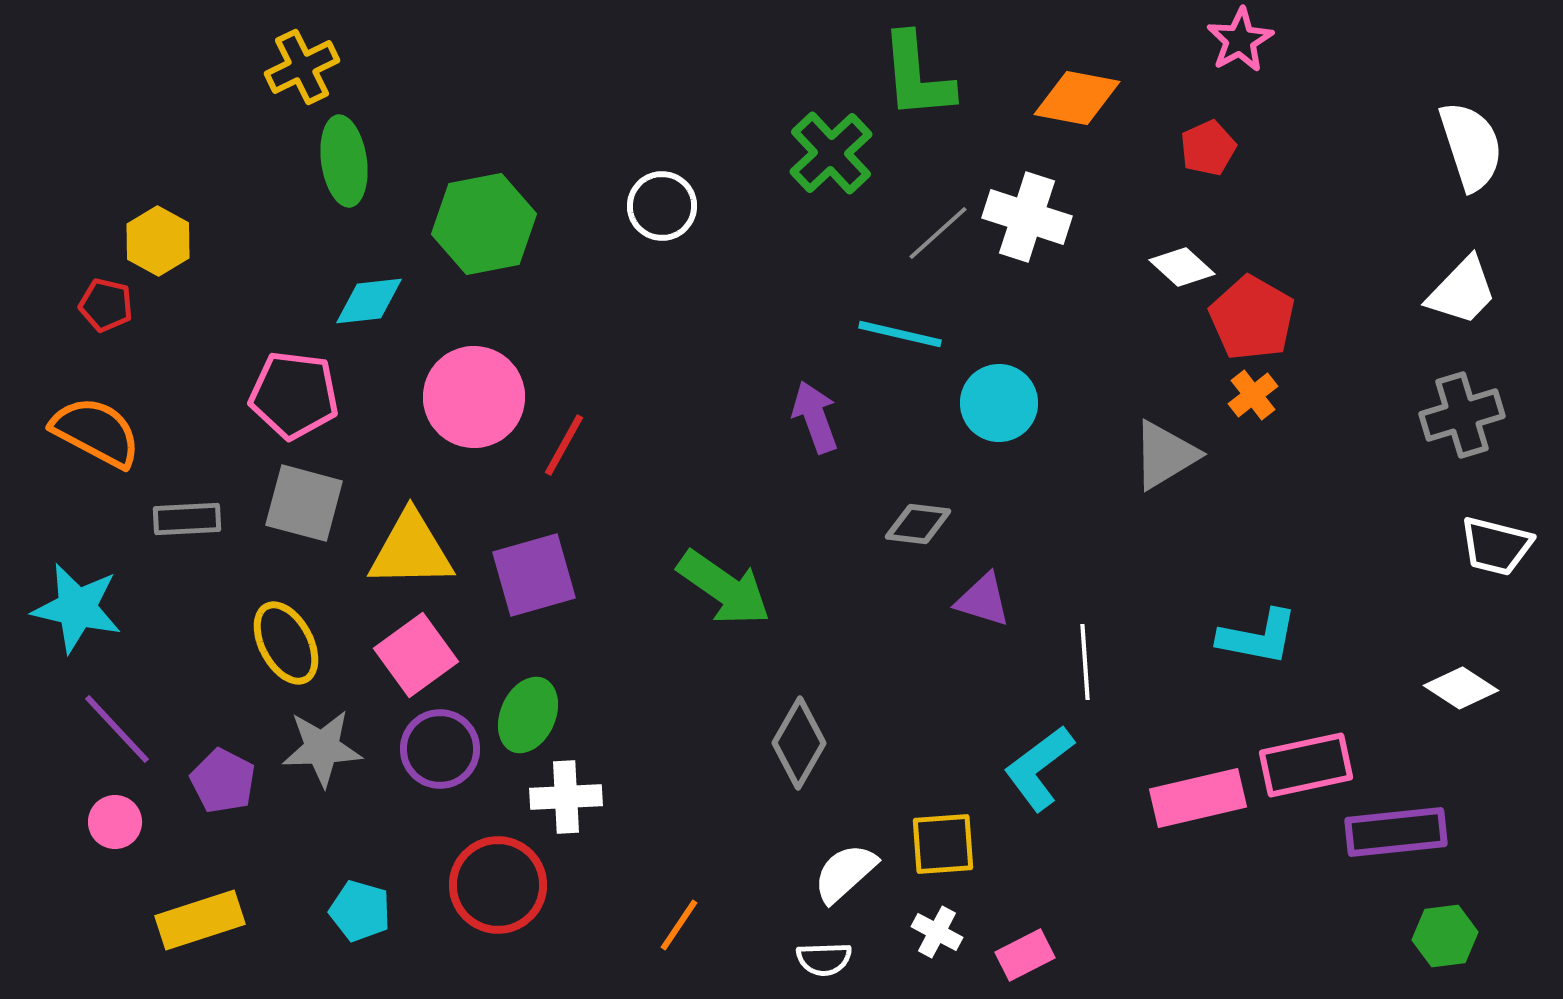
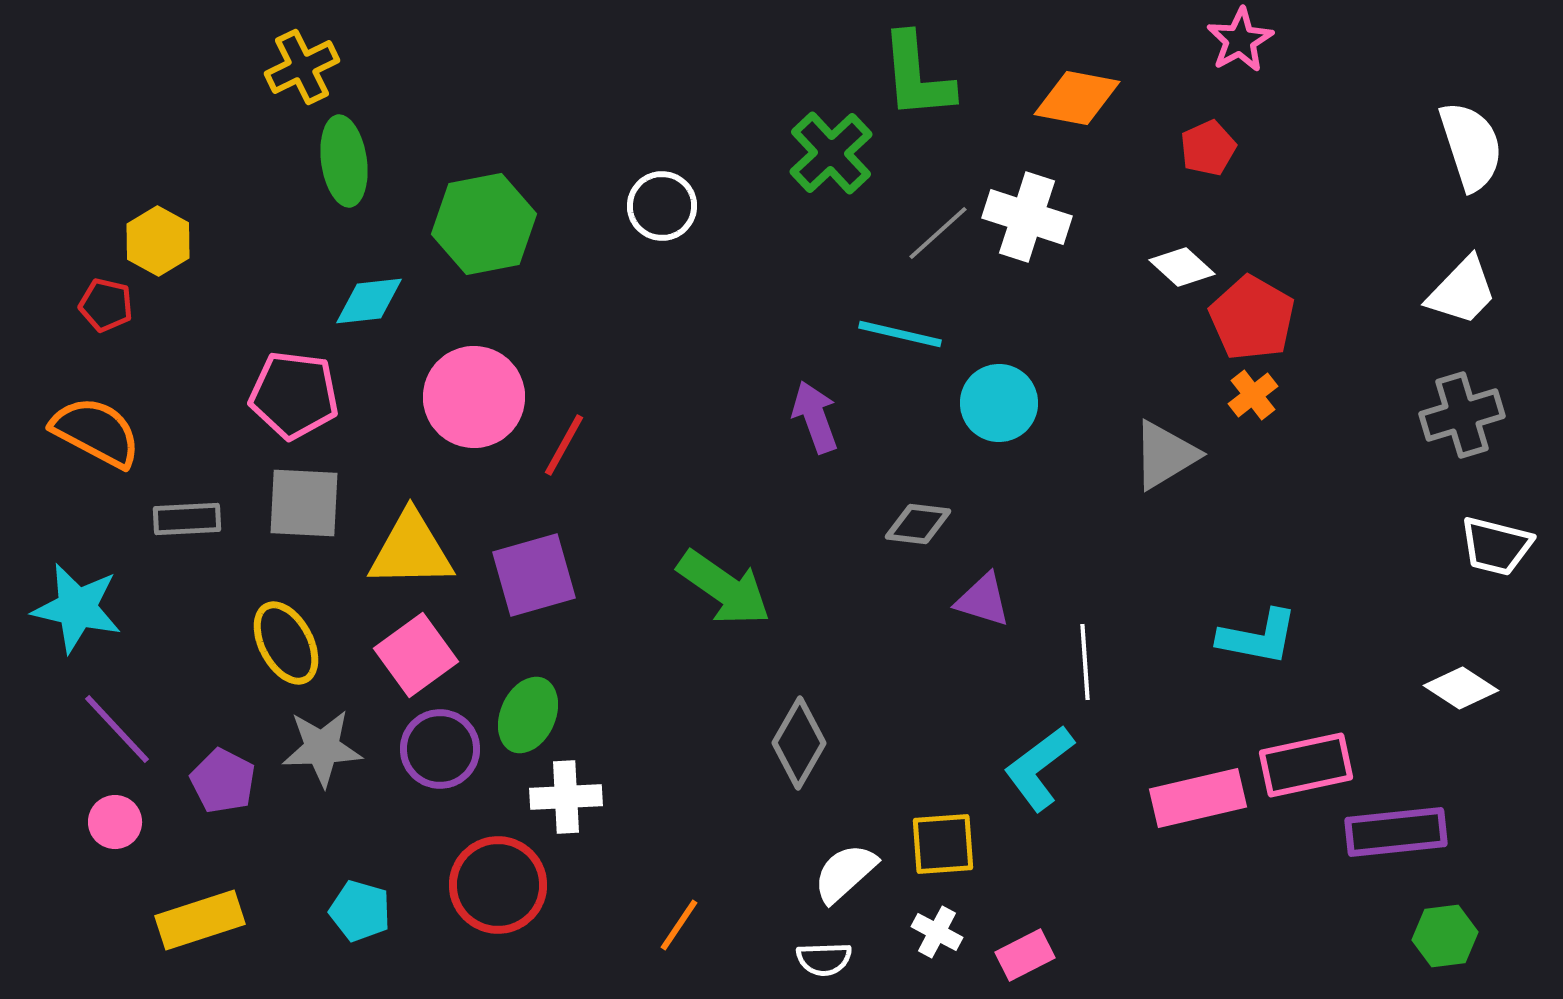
gray square at (304, 503): rotated 12 degrees counterclockwise
